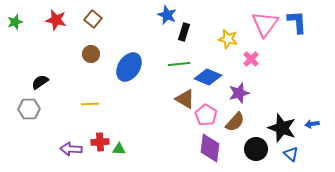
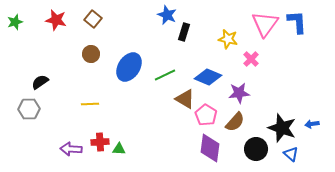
green line: moved 14 px left, 11 px down; rotated 20 degrees counterclockwise
purple star: rotated 10 degrees clockwise
